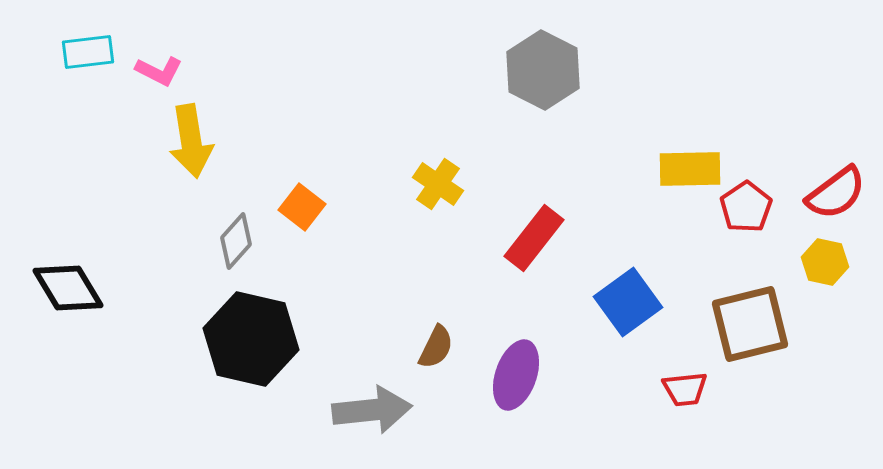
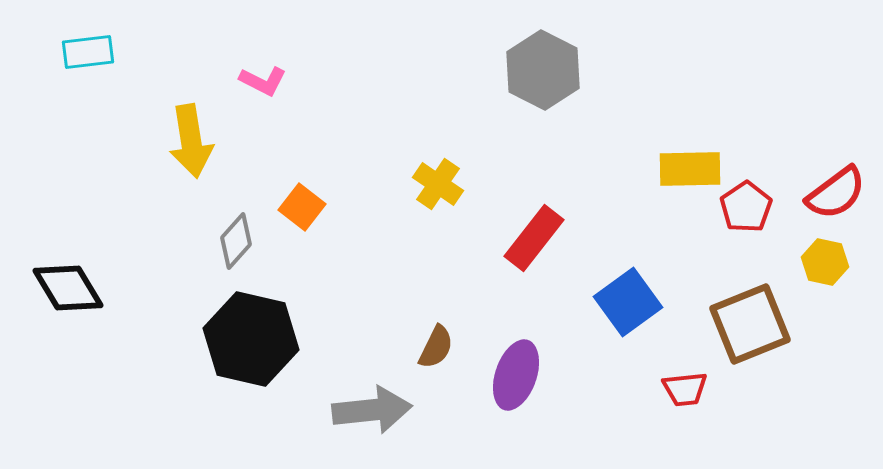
pink L-shape: moved 104 px right, 10 px down
brown square: rotated 8 degrees counterclockwise
